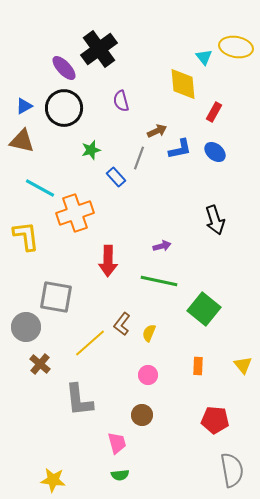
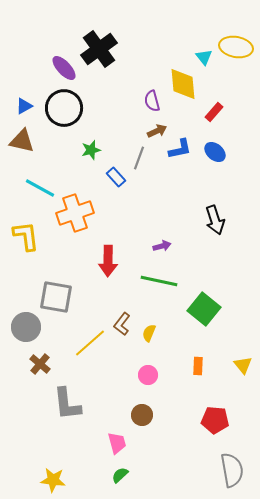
purple semicircle: moved 31 px right
red rectangle: rotated 12 degrees clockwise
gray L-shape: moved 12 px left, 4 px down
green semicircle: rotated 144 degrees clockwise
